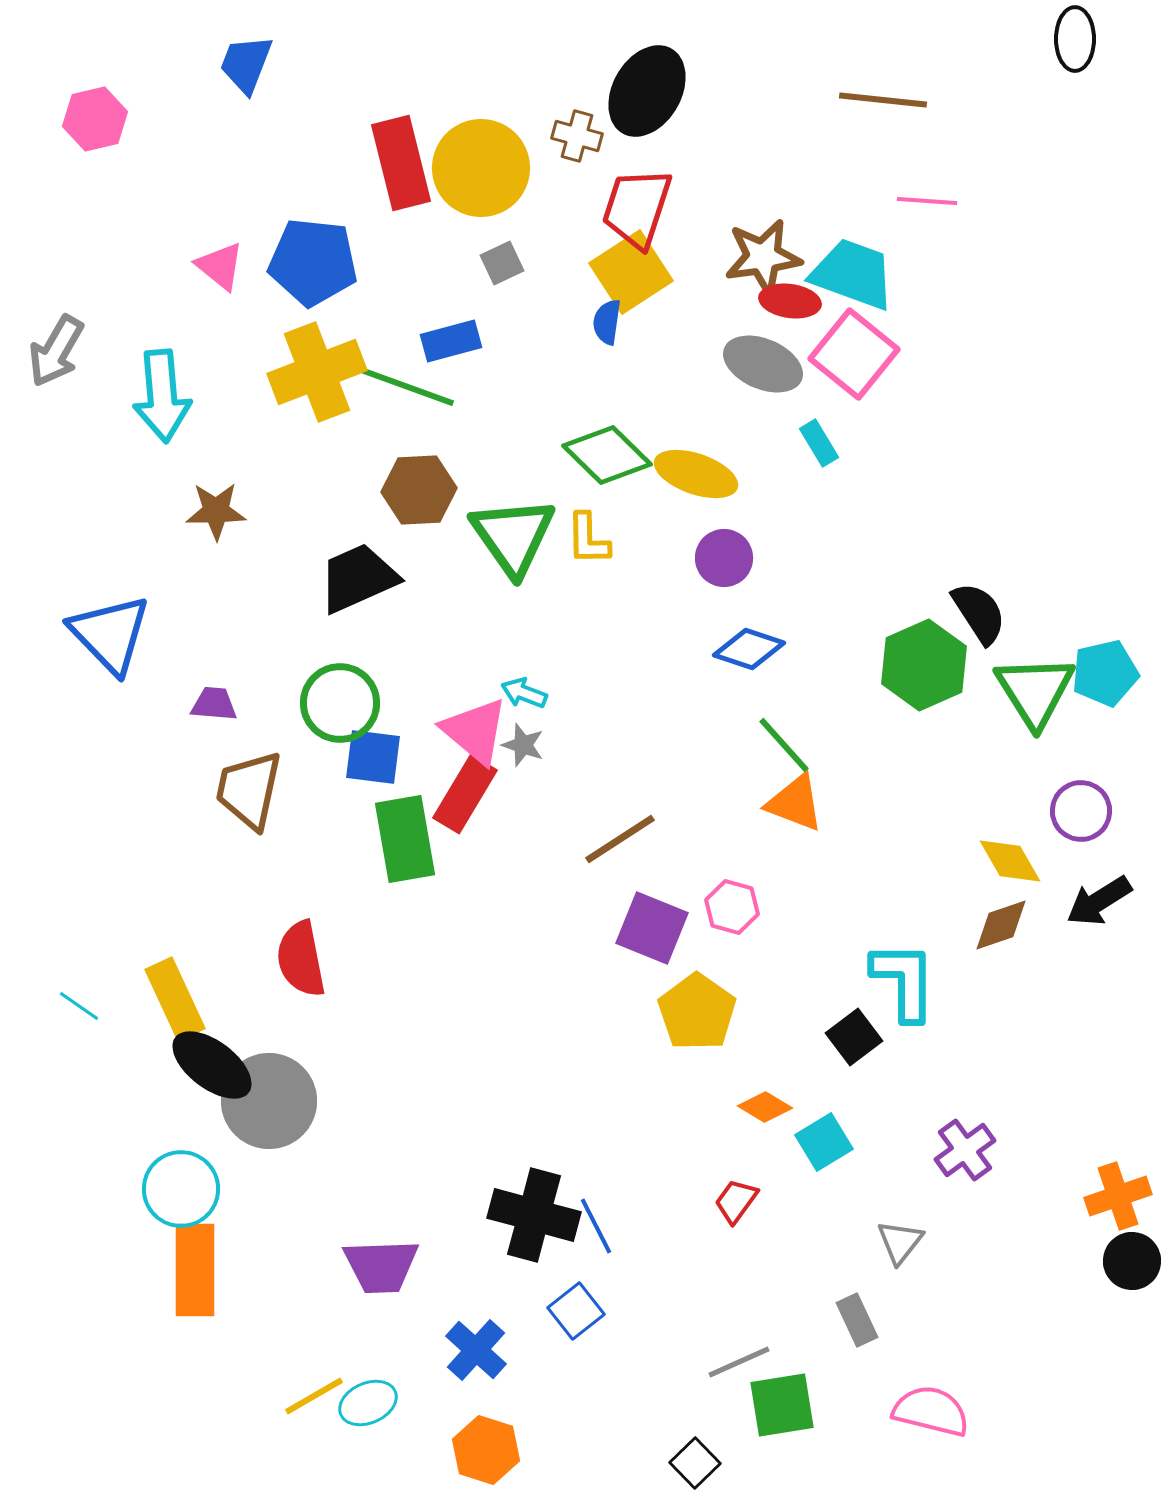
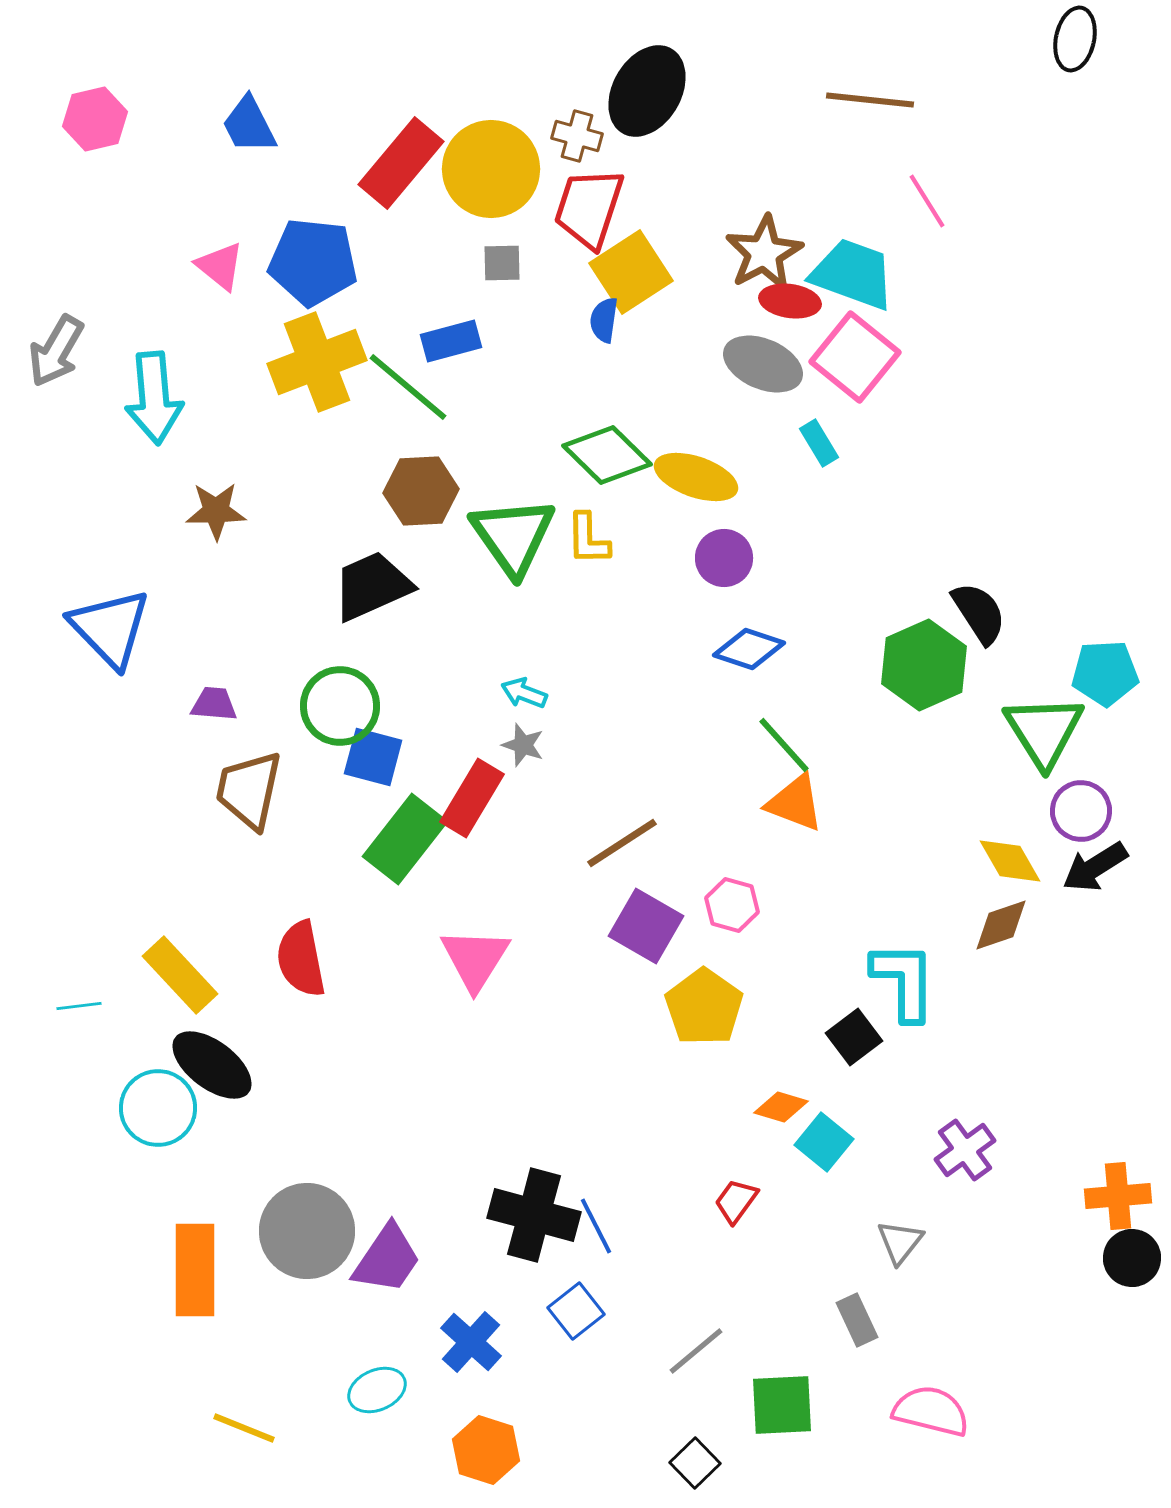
black ellipse at (1075, 39): rotated 12 degrees clockwise
blue trapezoid at (246, 64): moved 3 px right, 61 px down; rotated 48 degrees counterclockwise
brown line at (883, 100): moved 13 px left
red rectangle at (401, 163): rotated 54 degrees clockwise
yellow circle at (481, 168): moved 10 px right, 1 px down
pink line at (927, 201): rotated 54 degrees clockwise
red trapezoid at (637, 208): moved 48 px left
brown star at (763, 257): moved 1 px right, 4 px up; rotated 20 degrees counterclockwise
gray square at (502, 263): rotated 24 degrees clockwise
blue semicircle at (607, 322): moved 3 px left, 2 px up
pink square at (854, 354): moved 1 px right, 3 px down
yellow cross at (317, 372): moved 10 px up
green line at (408, 387): rotated 20 degrees clockwise
cyan arrow at (162, 396): moved 8 px left, 2 px down
yellow ellipse at (696, 474): moved 3 px down
brown hexagon at (419, 490): moved 2 px right, 1 px down
black trapezoid at (358, 578): moved 14 px right, 8 px down
blue triangle at (110, 634): moved 6 px up
cyan pentagon at (1105, 673): rotated 10 degrees clockwise
green triangle at (1035, 691): moved 9 px right, 40 px down
green circle at (340, 703): moved 3 px down
pink triangle at (475, 731): moved 228 px down; rotated 22 degrees clockwise
blue square at (373, 757): rotated 8 degrees clockwise
red rectangle at (465, 794): moved 7 px right, 4 px down
green rectangle at (405, 839): rotated 48 degrees clockwise
brown line at (620, 839): moved 2 px right, 4 px down
black arrow at (1099, 901): moved 4 px left, 34 px up
pink hexagon at (732, 907): moved 2 px up
purple square at (652, 928): moved 6 px left, 2 px up; rotated 8 degrees clockwise
yellow rectangle at (175, 999): moved 5 px right, 24 px up; rotated 18 degrees counterclockwise
cyan line at (79, 1006): rotated 42 degrees counterclockwise
yellow pentagon at (697, 1012): moved 7 px right, 5 px up
gray circle at (269, 1101): moved 38 px right, 130 px down
orange diamond at (765, 1107): moved 16 px right; rotated 14 degrees counterclockwise
cyan square at (824, 1142): rotated 20 degrees counterclockwise
cyan circle at (181, 1189): moved 23 px left, 81 px up
orange cross at (1118, 1196): rotated 14 degrees clockwise
black circle at (1132, 1261): moved 3 px up
purple trapezoid at (381, 1266): moved 6 px right, 7 px up; rotated 54 degrees counterclockwise
blue cross at (476, 1350): moved 5 px left, 8 px up
gray line at (739, 1362): moved 43 px left, 11 px up; rotated 16 degrees counterclockwise
yellow line at (314, 1396): moved 70 px left, 32 px down; rotated 52 degrees clockwise
cyan ellipse at (368, 1403): moved 9 px right, 13 px up
green square at (782, 1405): rotated 6 degrees clockwise
